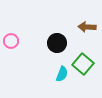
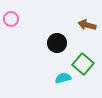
brown arrow: moved 2 px up; rotated 12 degrees clockwise
pink circle: moved 22 px up
cyan semicircle: moved 1 px right, 4 px down; rotated 126 degrees counterclockwise
